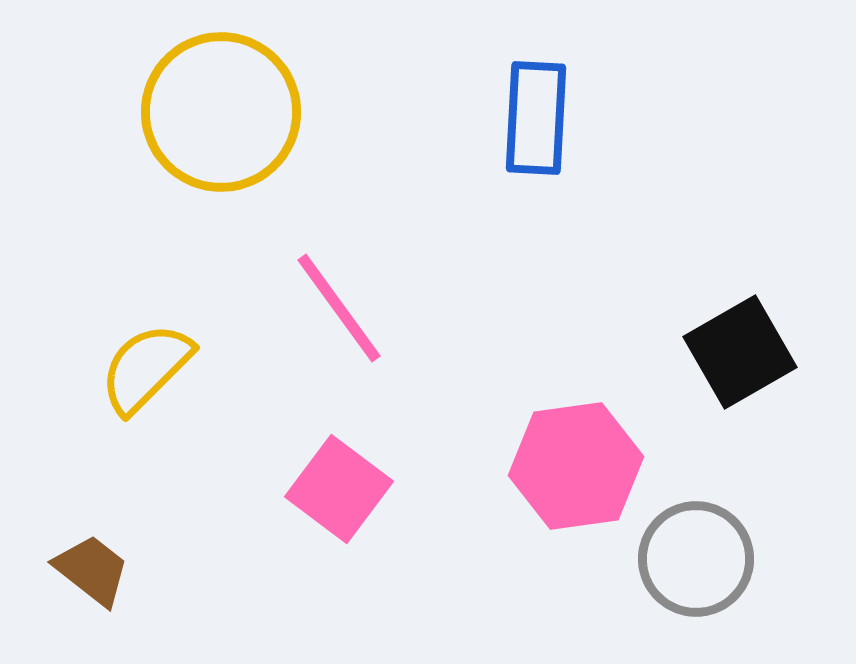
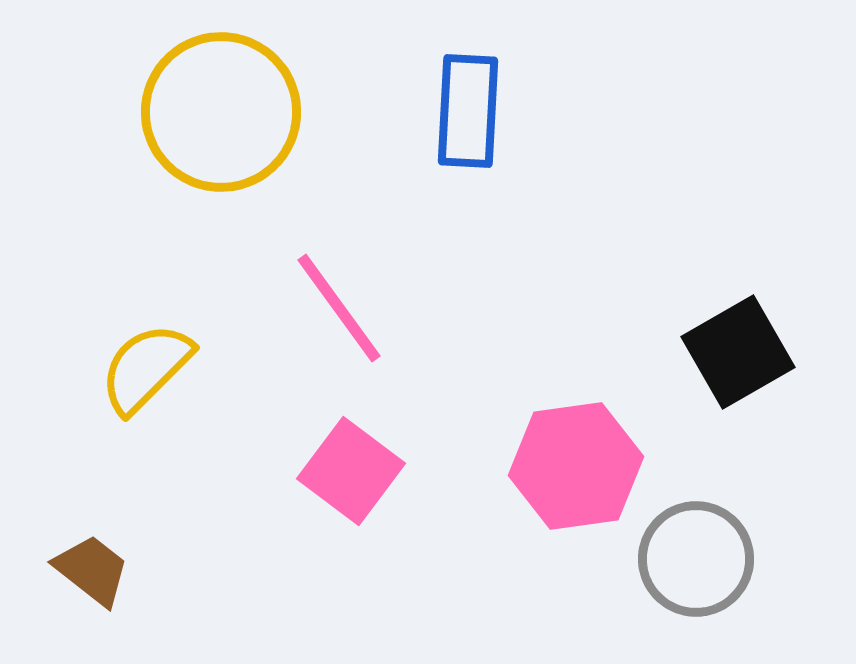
blue rectangle: moved 68 px left, 7 px up
black square: moved 2 px left
pink square: moved 12 px right, 18 px up
